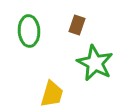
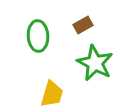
brown rectangle: moved 6 px right; rotated 42 degrees clockwise
green ellipse: moved 9 px right, 5 px down
